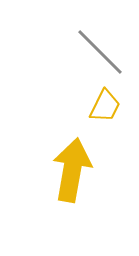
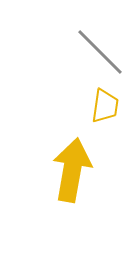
yellow trapezoid: rotated 18 degrees counterclockwise
